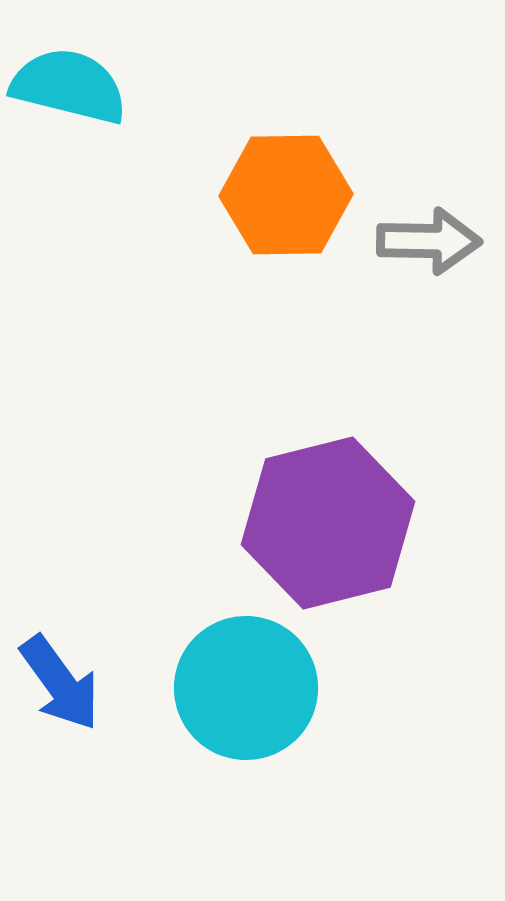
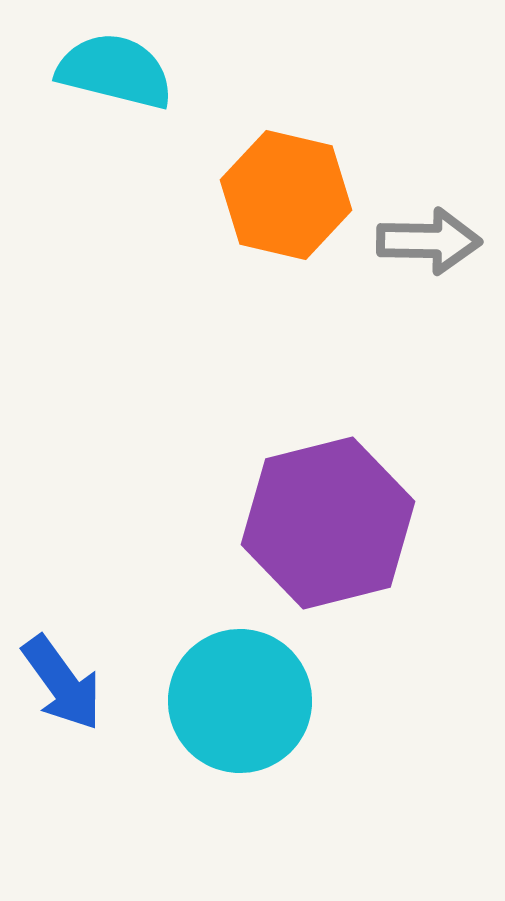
cyan semicircle: moved 46 px right, 15 px up
orange hexagon: rotated 14 degrees clockwise
blue arrow: moved 2 px right
cyan circle: moved 6 px left, 13 px down
